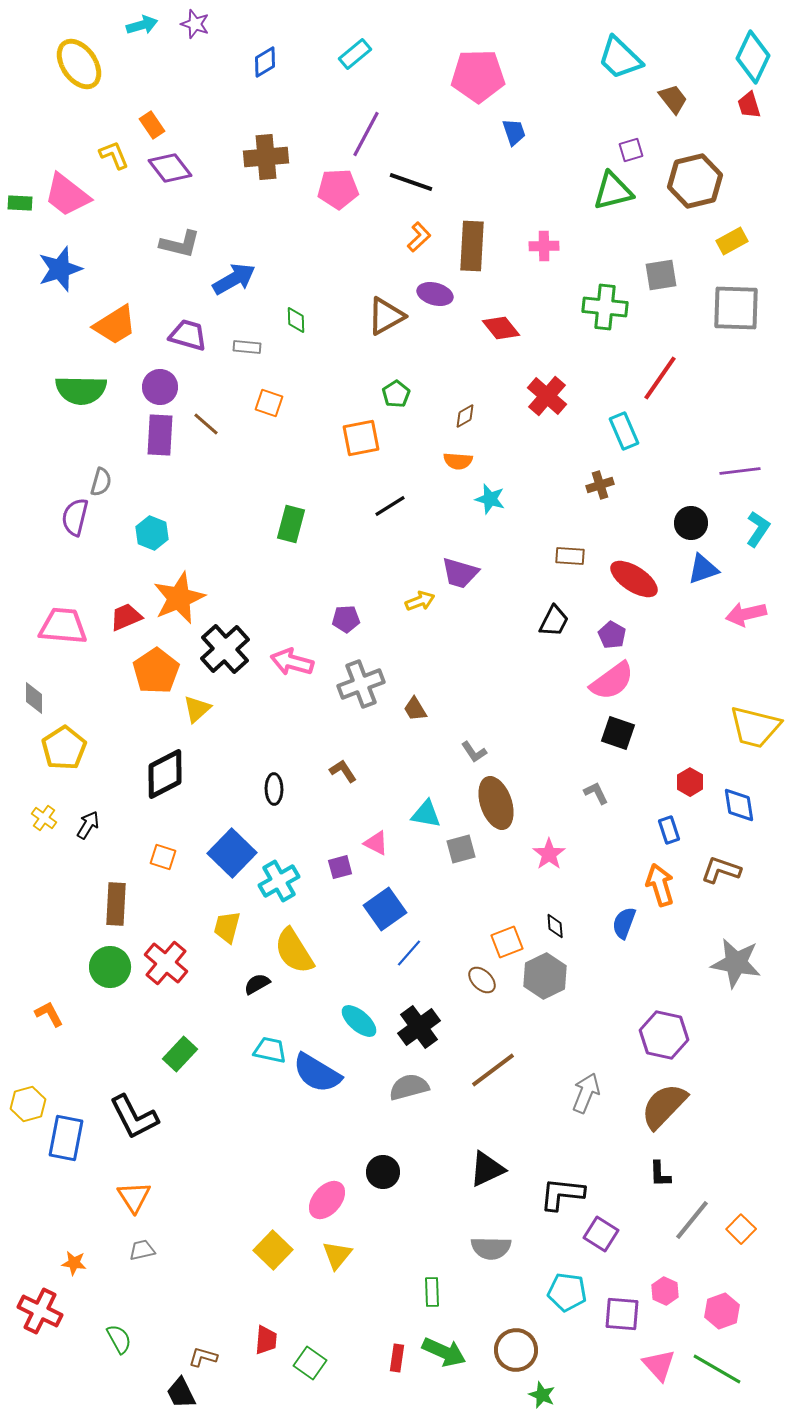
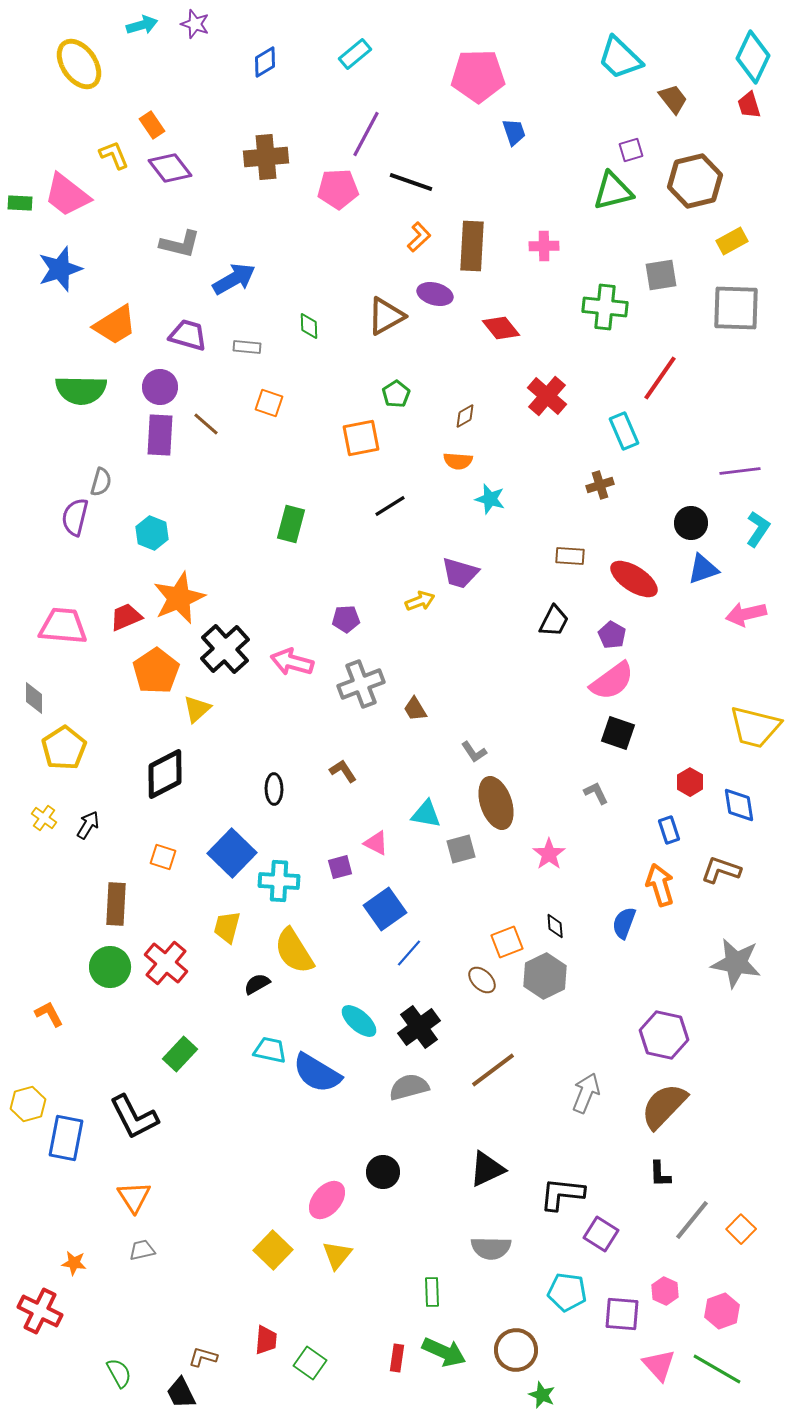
green diamond at (296, 320): moved 13 px right, 6 px down
cyan cross at (279, 881): rotated 33 degrees clockwise
green semicircle at (119, 1339): moved 34 px down
